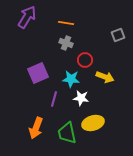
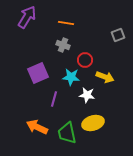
gray cross: moved 3 px left, 2 px down
cyan star: moved 2 px up
white star: moved 6 px right, 3 px up
orange arrow: moved 1 px right, 1 px up; rotated 95 degrees clockwise
